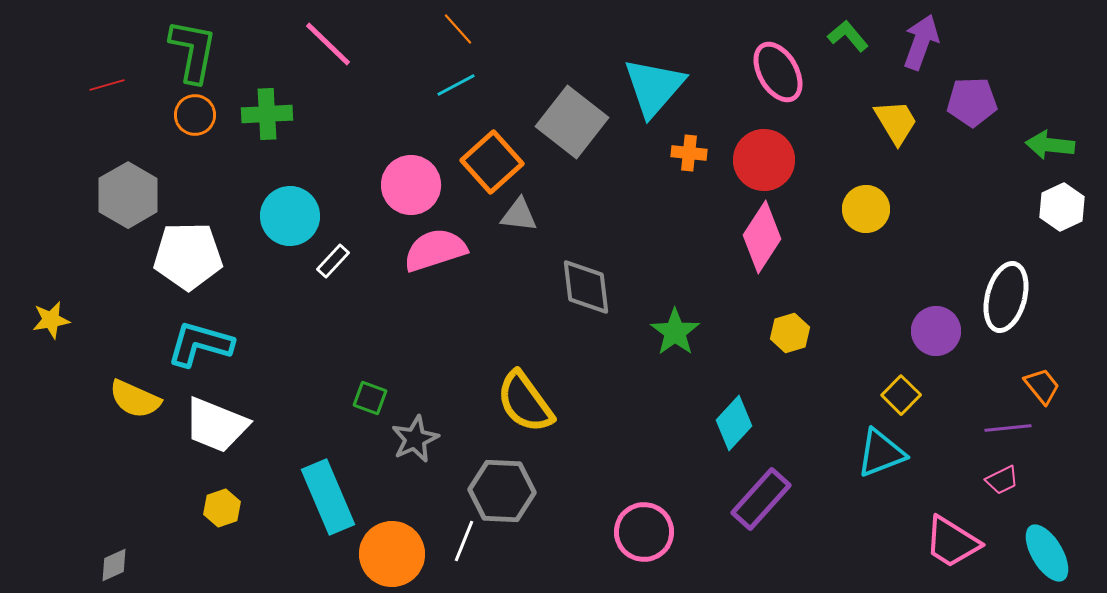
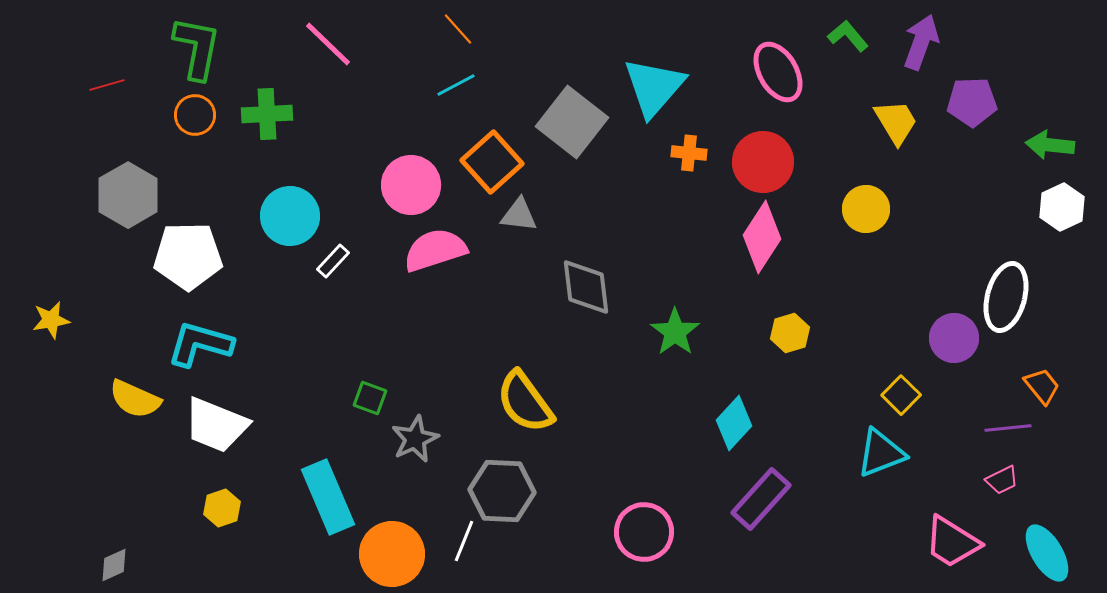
green L-shape at (193, 51): moved 4 px right, 3 px up
red circle at (764, 160): moved 1 px left, 2 px down
purple circle at (936, 331): moved 18 px right, 7 px down
